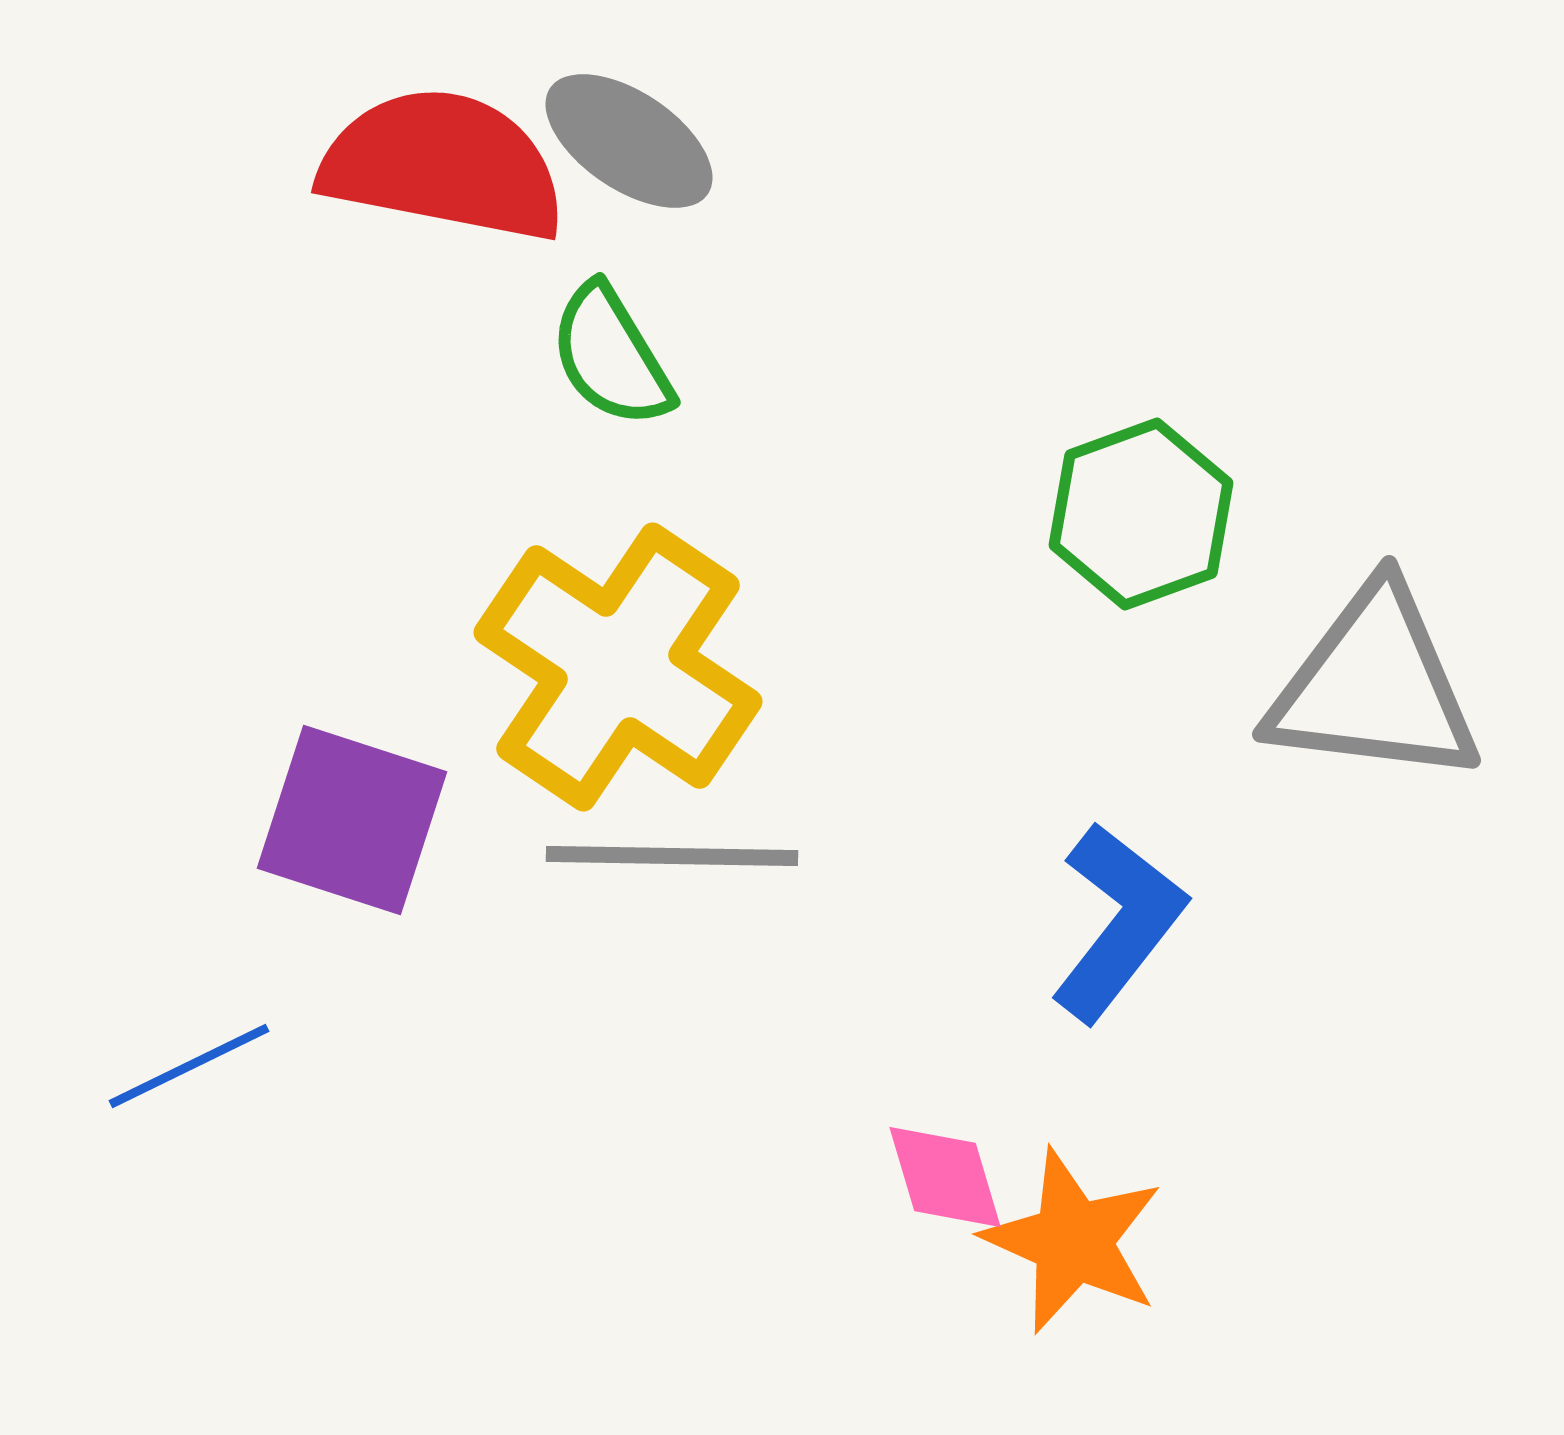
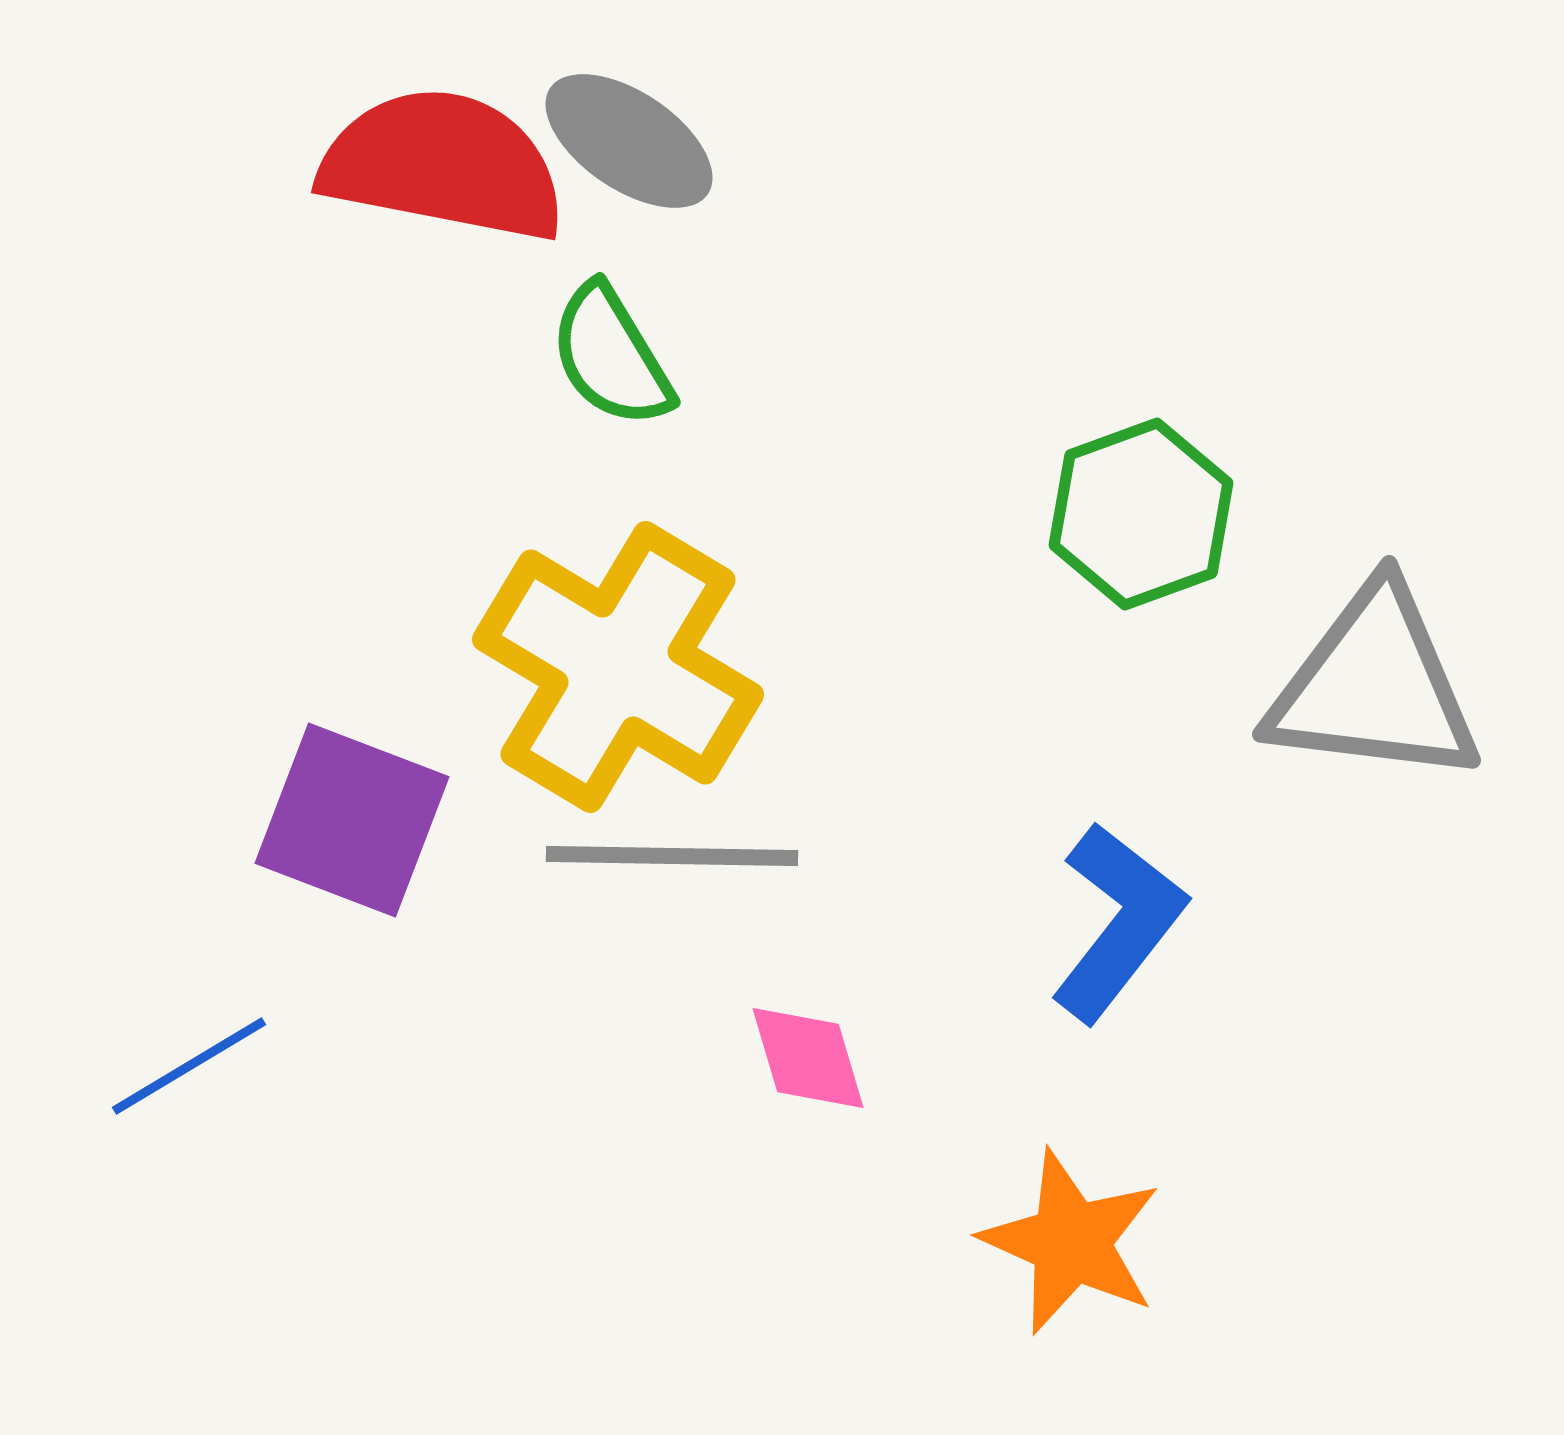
yellow cross: rotated 3 degrees counterclockwise
purple square: rotated 3 degrees clockwise
blue line: rotated 5 degrees counterclockwise
pink diamond: moved 137 px left, 119 px up
orange star: moved 2 px left, 1 px down
